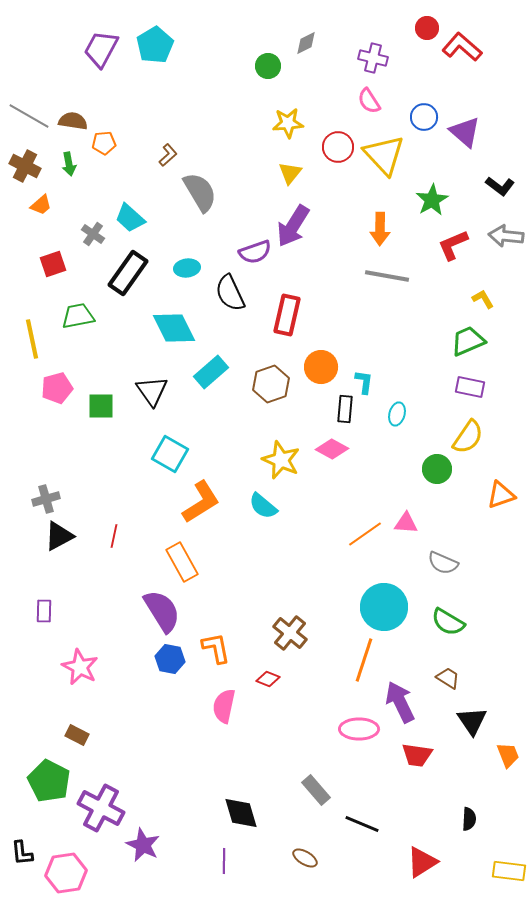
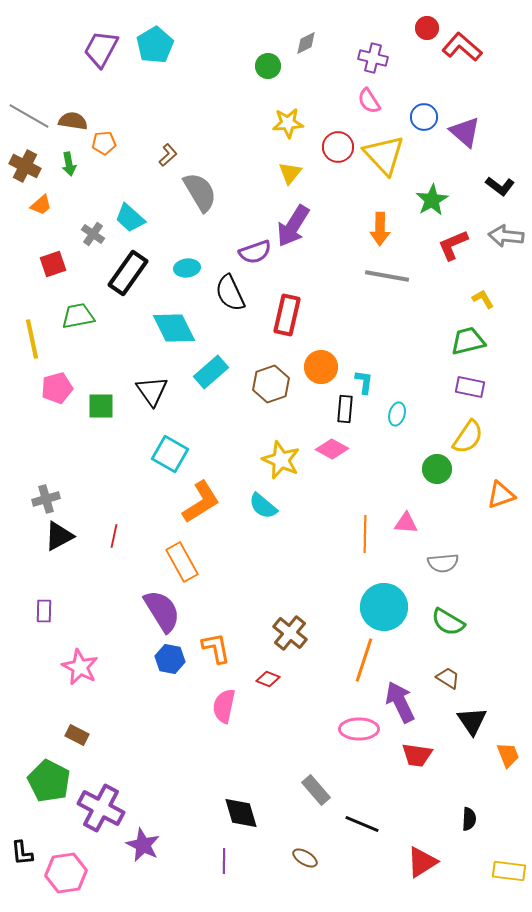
green trapezoid at (468, 341): rotated 9 degrees clockwise
orange line at (365, 534): rotated 54 degrees counterclockwise
gray semicircle at (443, 563): rotated 28 degrees counterclockwise
